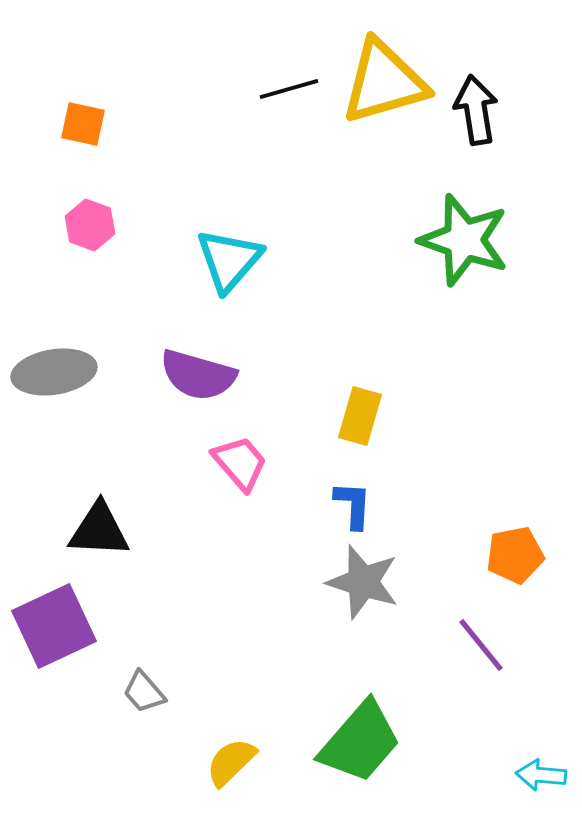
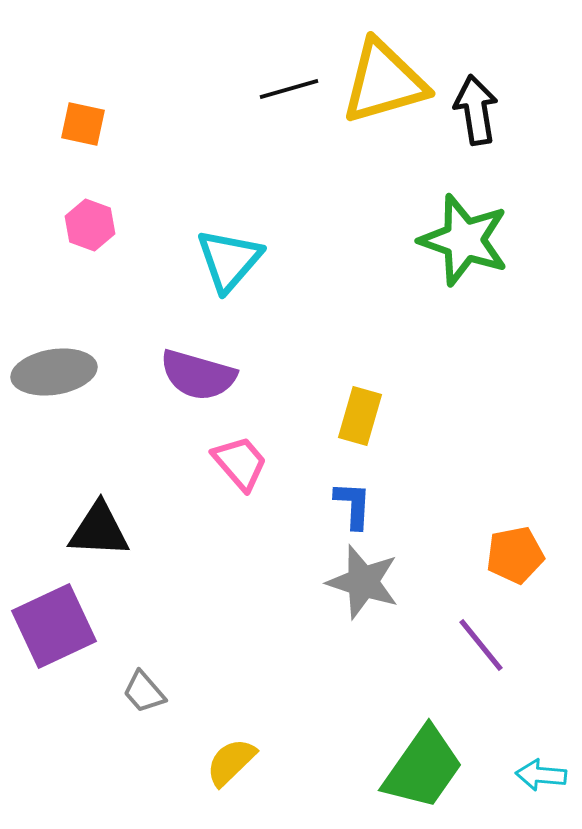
green trapezoid: moved 63 px right, 26 px down; rotated 6 degrees counterclockwise
